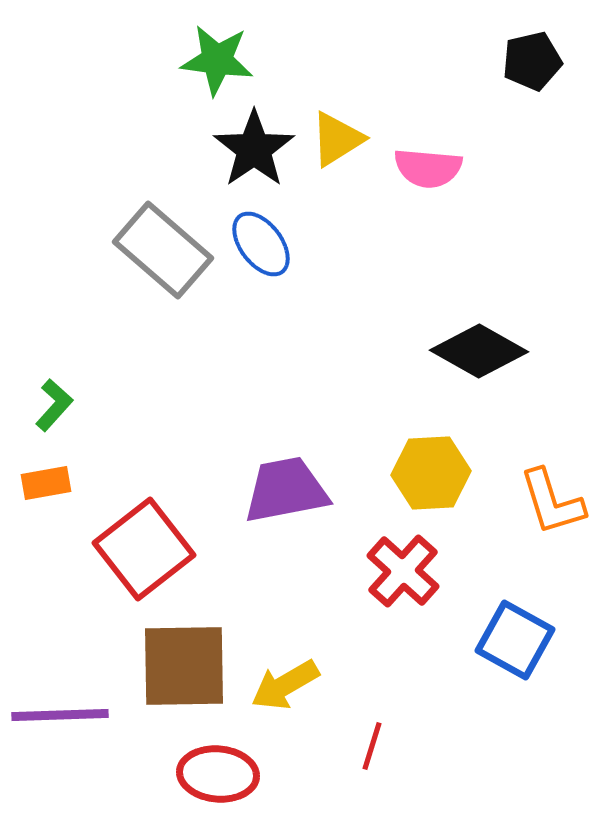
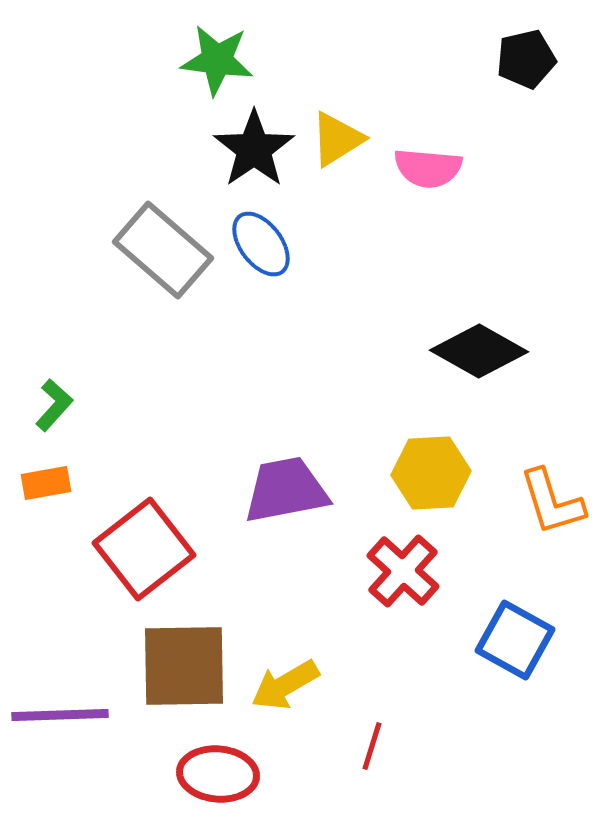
black pentagon: moved 6 px left, 2 px up
